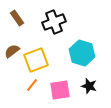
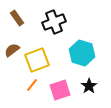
brown semicircle: moved 1 px up
yellow square: moved 1 px right
black star: rotated 21 degrees clockwise
pink square: rotated 10 degrees counterclockwise
